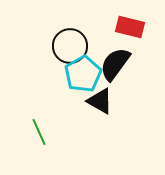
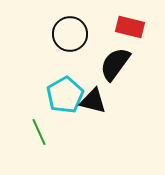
black circle: moved 12 px up
cyan pentagon: moved 18 px left, 21 px down
black triangle: moved 7 px left; rotated 16 degrees counterclockwise
